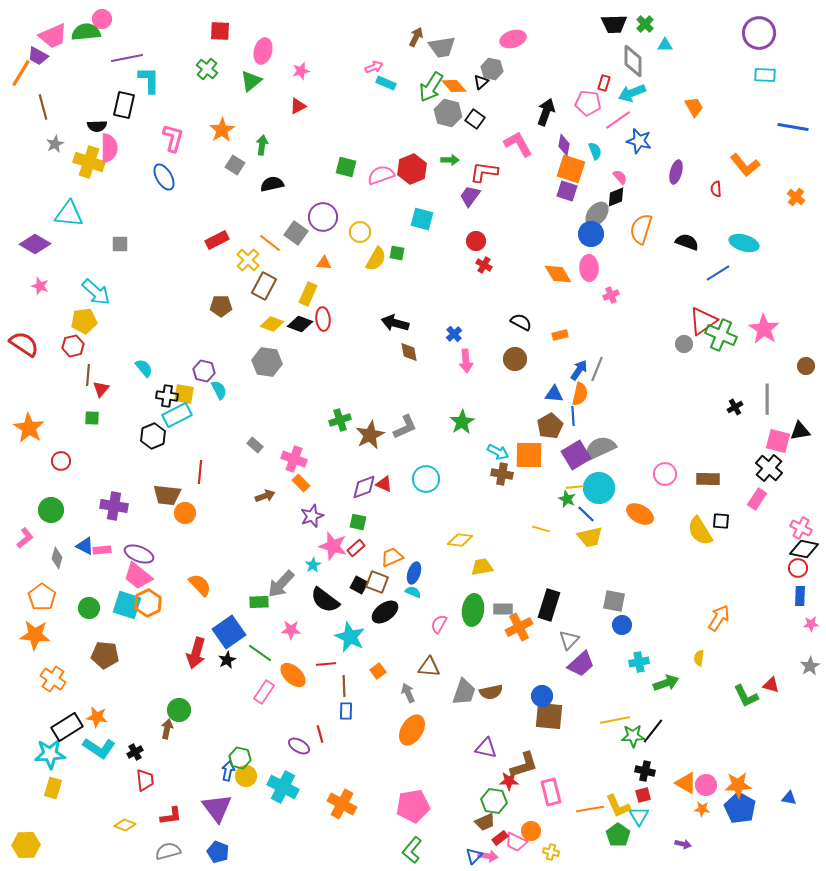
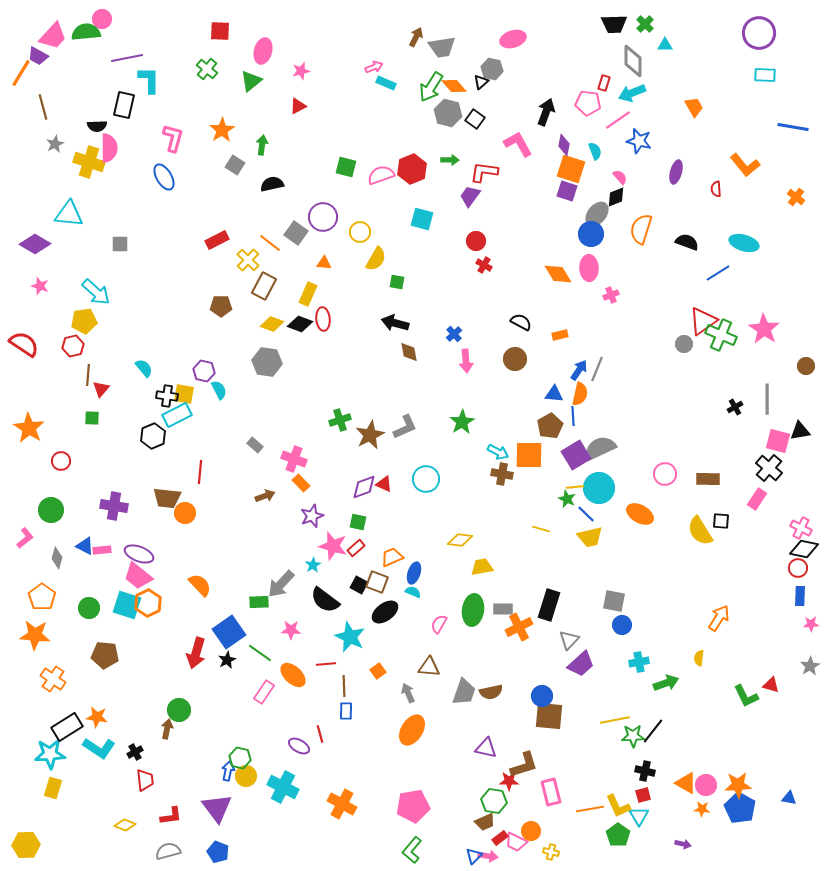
pink trapezoid at (53, 36): rotated 24 degrees counterclockwise
green square at (397, 253): moved 29 px down
brown trapezoid at (167, 495): moved 3 px down
